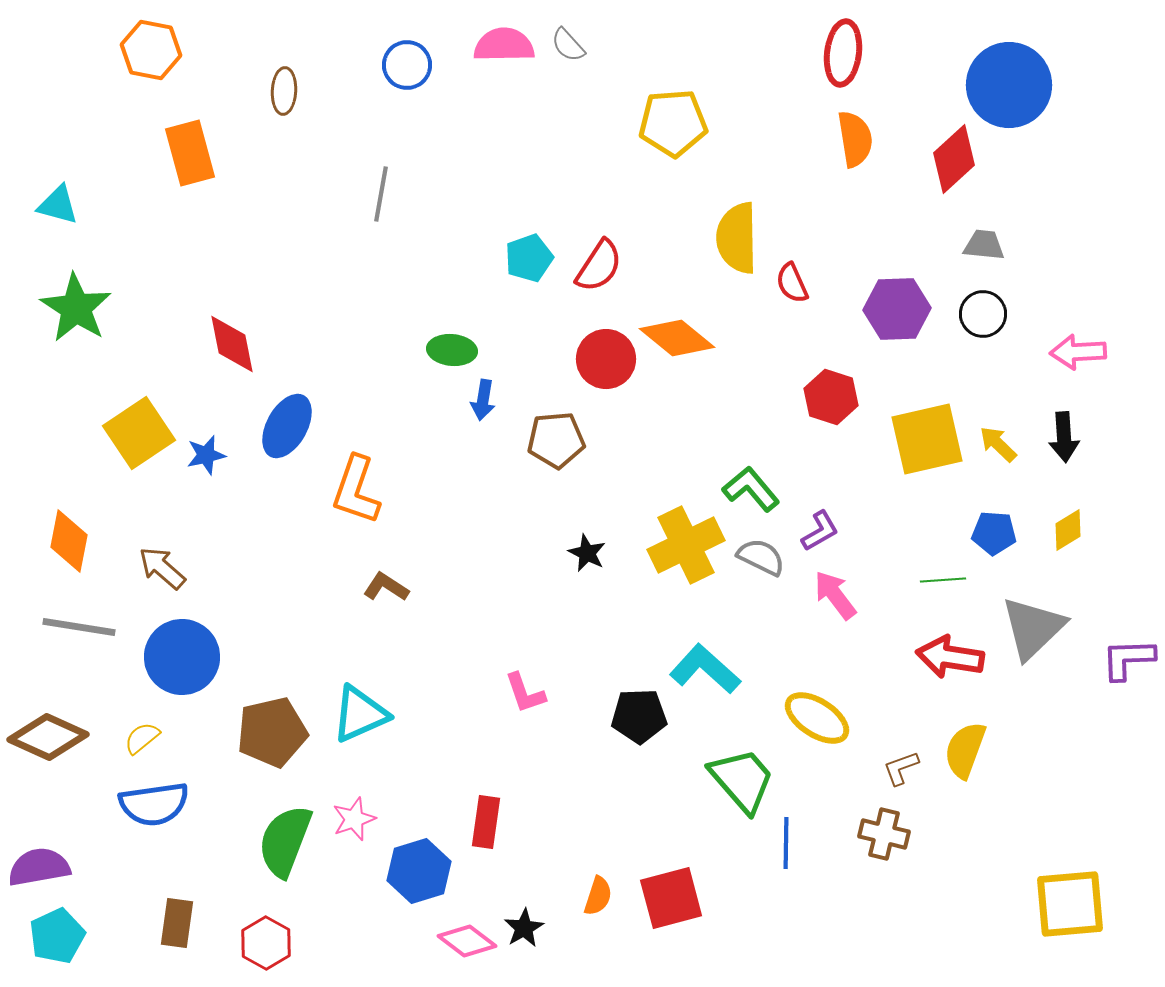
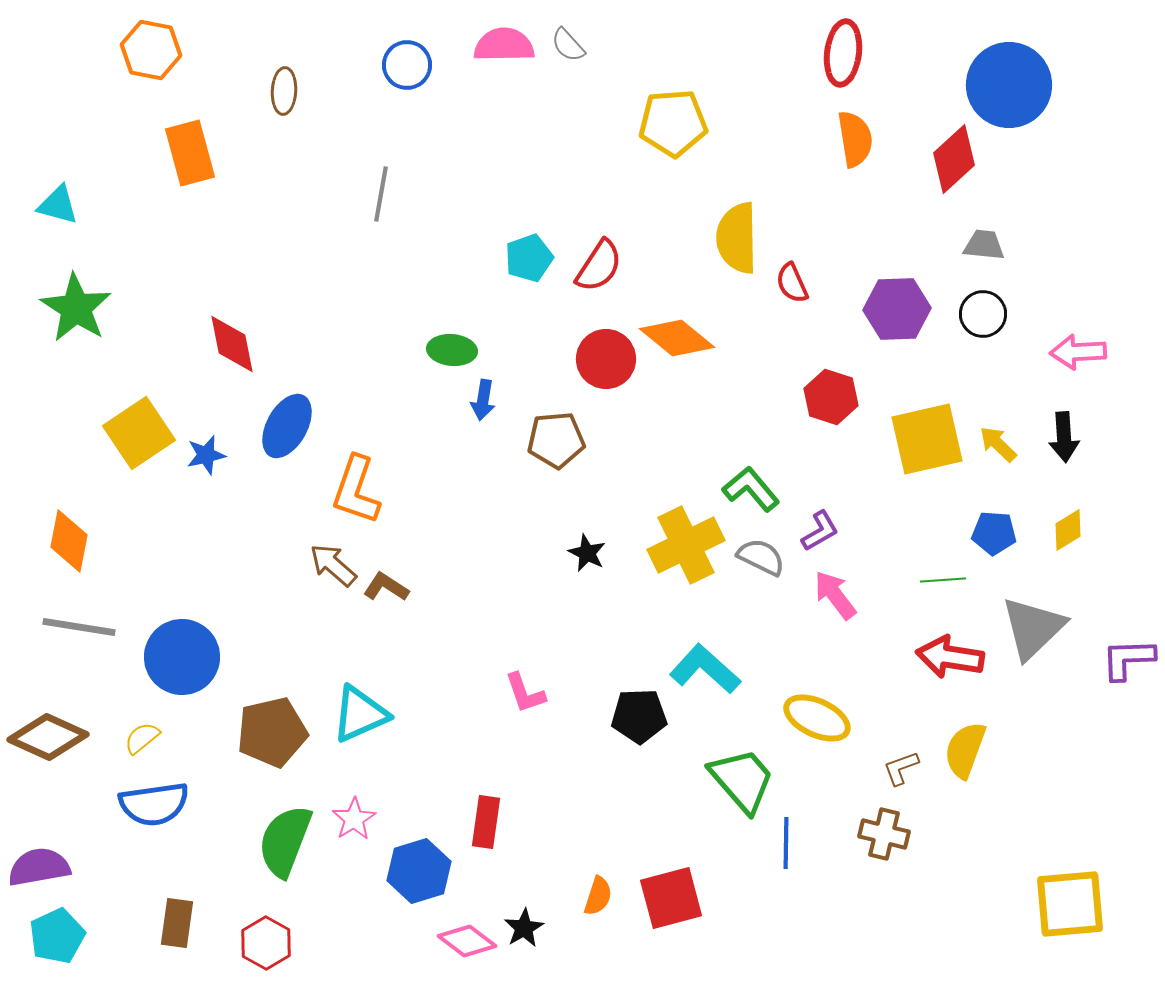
brown arrow at (162, 568): moved 171 px right, 3 px up
yellow ellipse at (817, 718): rotated 8 degrees counterclockwise
pink star at (354, 819): rotated 12 degrees counterclockwise
